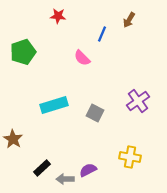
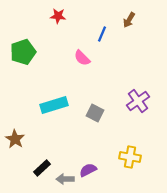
brown star: moved 2 px right
